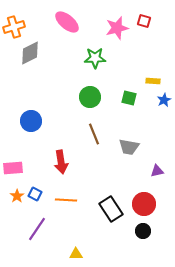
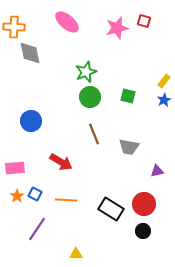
orange cross: rotated 20 degrees clockwise
gray diamond: rotated 75 degrees counterclockwise
green star: moved 9 px left, 14 px down; rotated 20 degrees counterclockwise
yellow rectangle: moved 11 px right; rotated 56 degrees counterclockwise
green square: moved 1 px left, 2 px up
red arrow: rotated 50 degrees counterclockwise
pink rectangle: moved 2 px right
black rectangle: rotated 25 degrees counterclockwise
